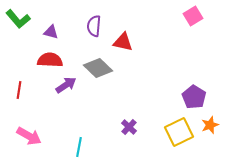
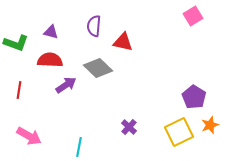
green L-shape: moved 2 px left, 24 px down; rotated 30 degrees counterclockwise
